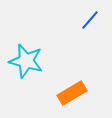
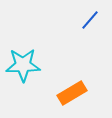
cyan star: moved 3 px left, 4 px down; rotated 16 degrees counterclockwise
